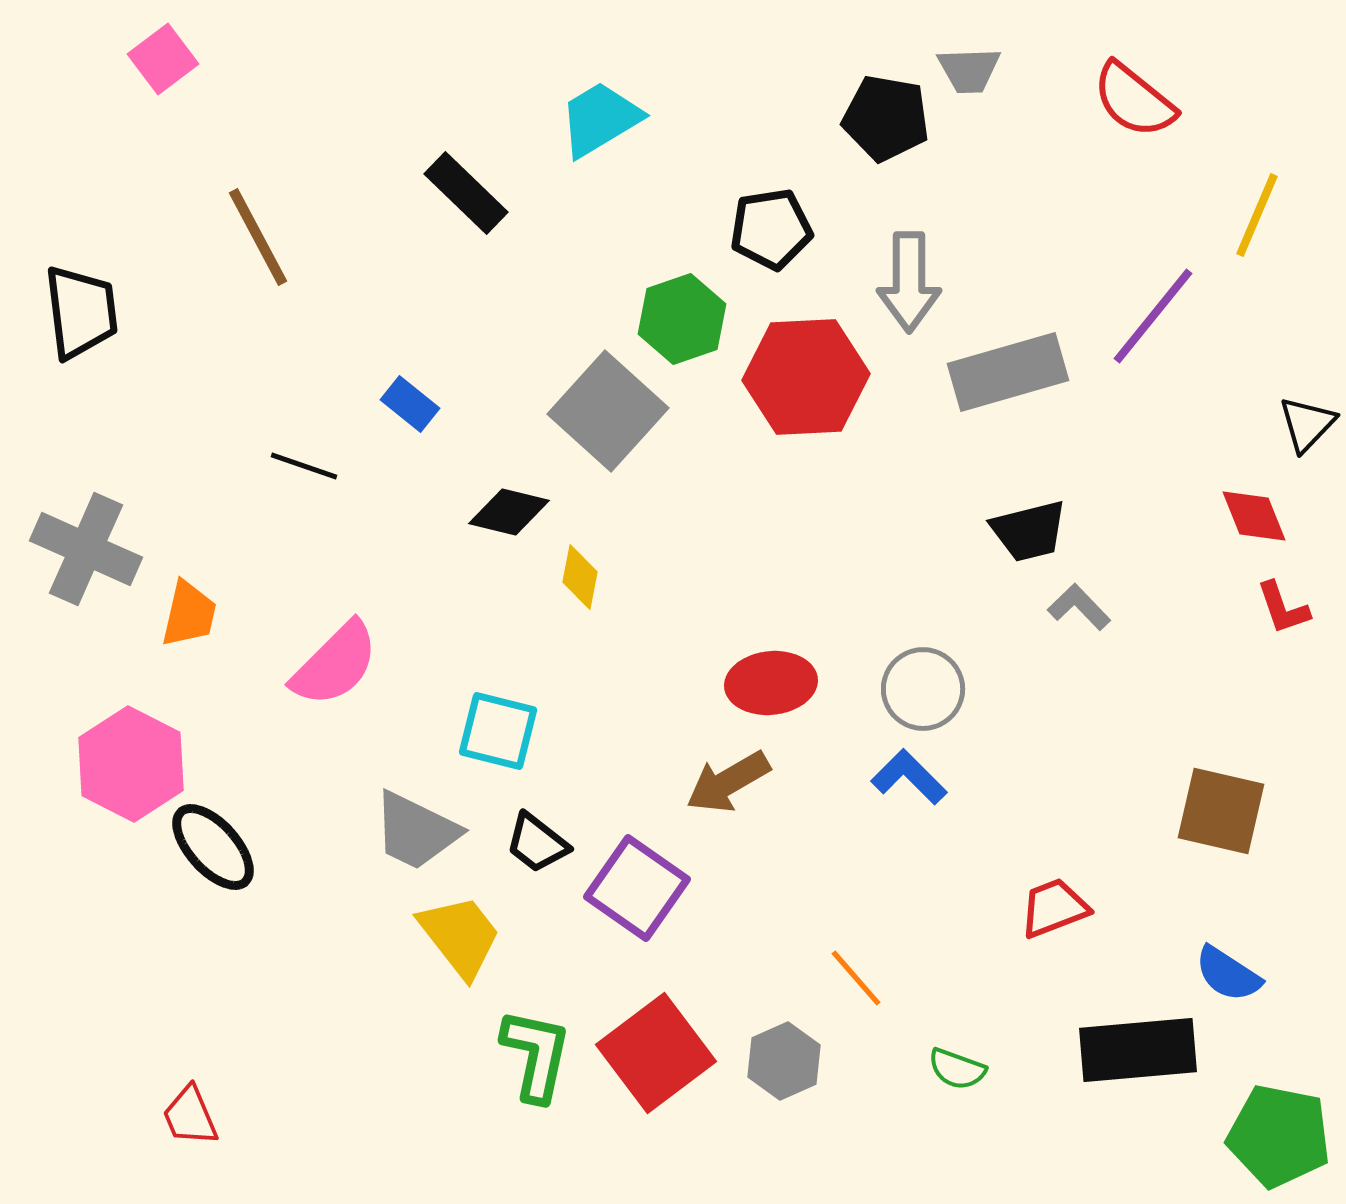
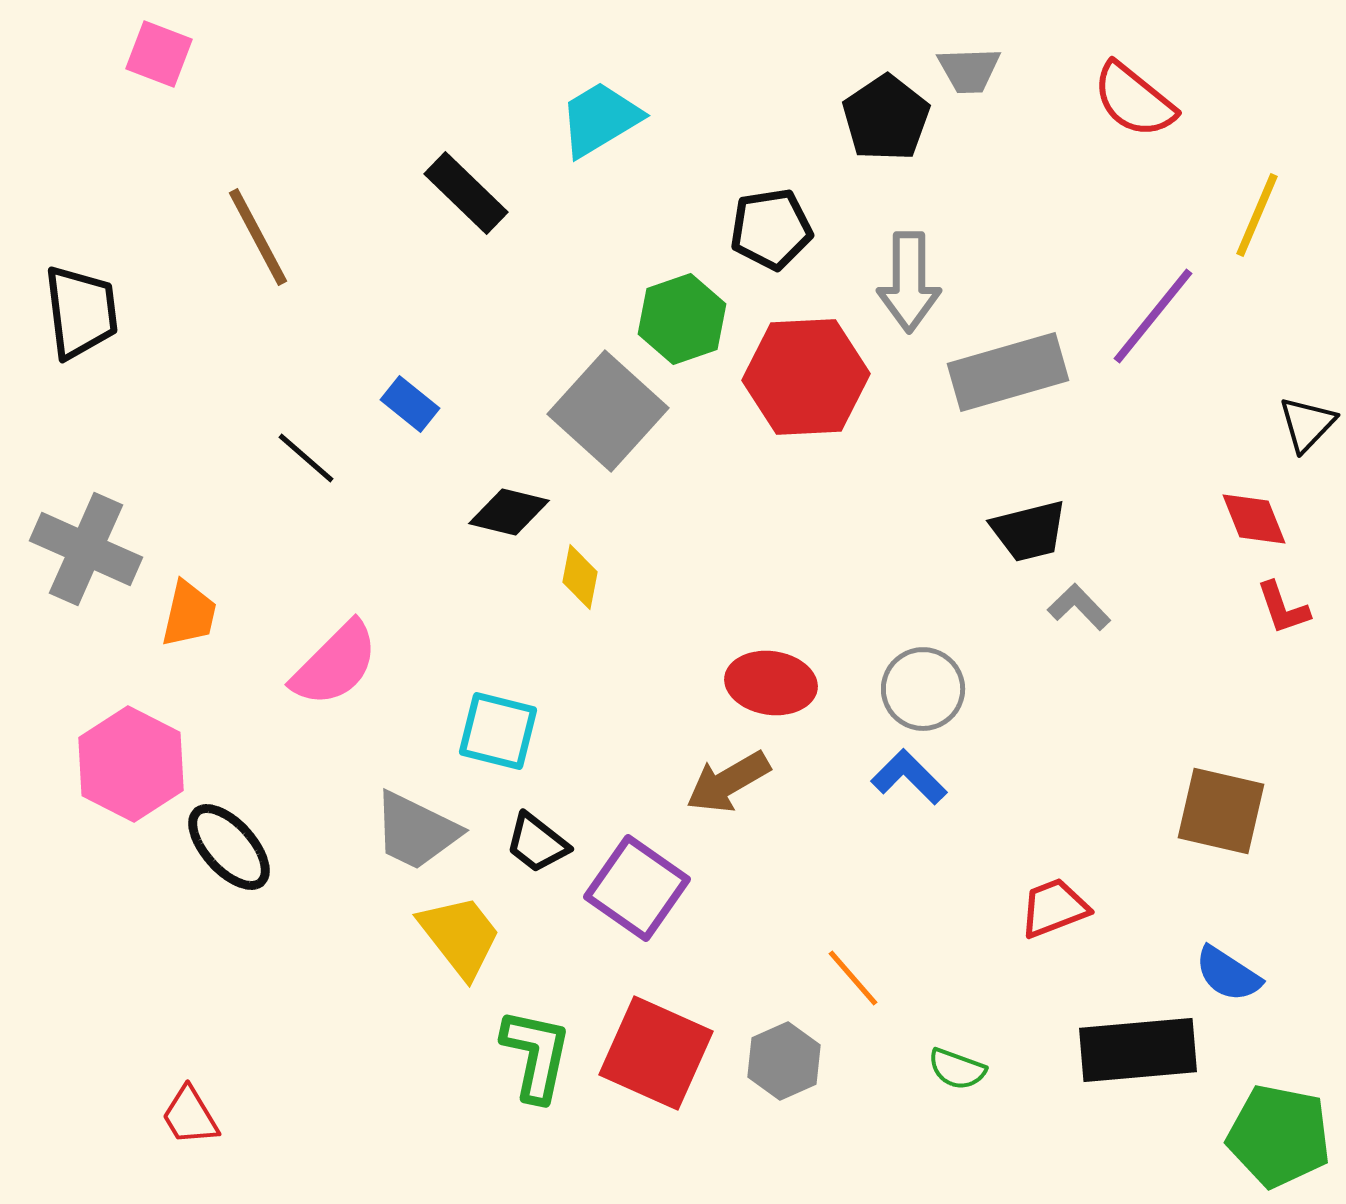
pink square at (163, 59): moved 4 px left, 5 px up; rotated 32 degrees counterclockwise
black pentagon at (886, 118): rotated 28 degrees clockwise
black line at (304, 466): moved 2 px right, 8 px up; rotated 22 degrees clockwise
red diamond at (1254, 516): moved 3 px down
red ellipse at (771, 683): rotated 14 degrees clockwise
black ellipse at (213, 847): moved 16 px right
orange line at (856, 978): moved 3 px left
red square at (656, 1053): rotated 29 degrees counterclockwise
red trapezoid at (190, 1116): rotated 8 degrees counterclockwise
